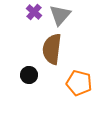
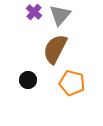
brown semicircle: moved 3 px right; rotated 20 degrees clockwise
black circle: moved 1 px left, 5 px down
orange pentagon: moved 7 px left
